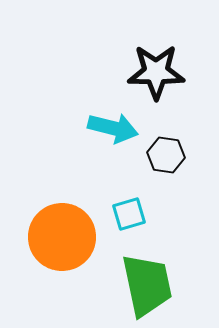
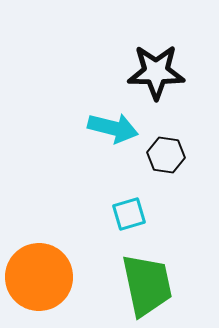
orange circle: moved 23 px left, 40 px down
